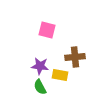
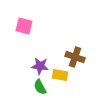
pink square: moved 23 px left, 4 px up
brown cross: rotated 24 degrees clockwise
